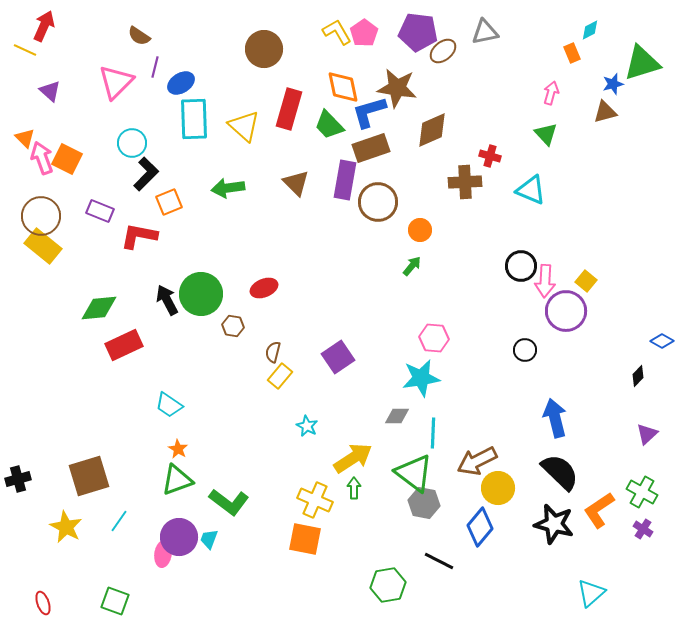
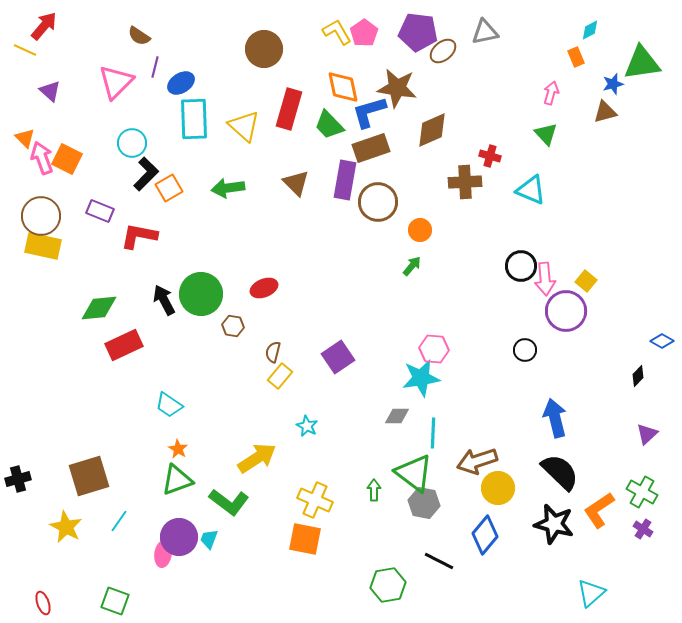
red arrow at (44, 26): rotated 16 degrees clockwise
orange rectangle at (572, 53): moved 4 px right, 4 px down
green triangle at (642, 63): rotated 9 degrees clockwise
orange square at (169, 202): moved 14 px up; rotated 8 degrees counterclockwise
yellow rectangle at (43, 246): rotated 27 degrees counterclockwise
pink arrow at (545, 281): moved 2 px up; rotated 8 degrees counterclockwise
black arrow at (167, 300): moved 3 px left
pink hexagon at (434, 338): moved 11 px down
yellow arrow at (353, 458): moved 96 px left
brown arrow at (477, 461): rotated 9 degrees clockwise
green arrow at (354, 488): moved 20 px right, 2 px down
blue diamond at (480, 527): moved 5 px right, 8 px down
